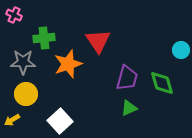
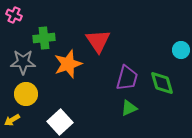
white square: moved 1 px down
